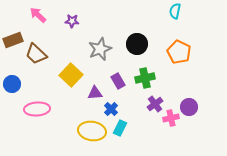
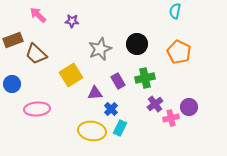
yellow square: rotated 15 degrees clockwise
